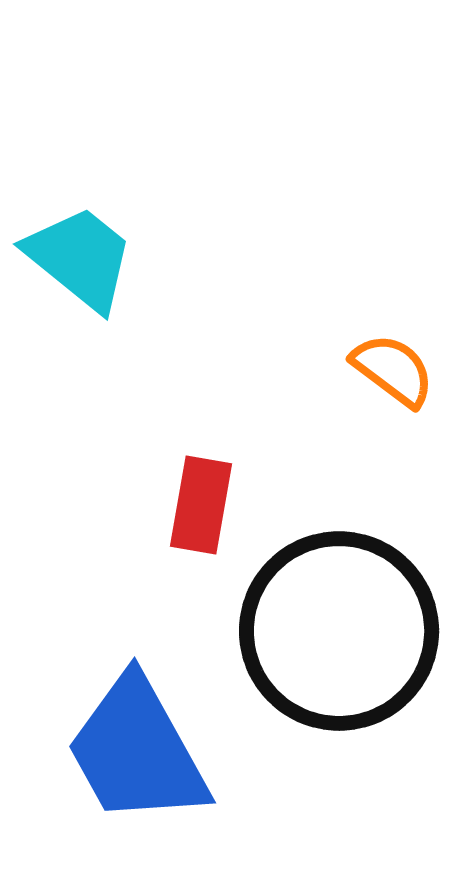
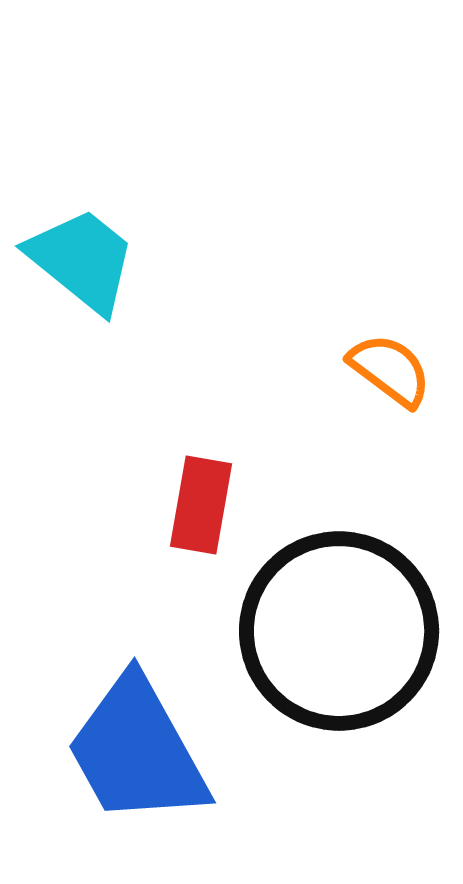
cyan trapezoid: moved 2 px right, 2 px down
orange semicircle: moved 3 px left
